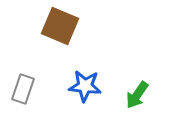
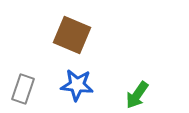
brown square: moved 12 px right, 9 px down
blue star: moved 8 px left, 1 px up
